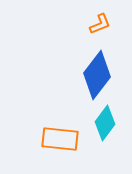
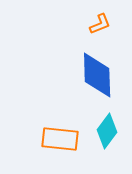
blue diamond: rotated 39 degrees counterclockwise
cyan diamond: moved 2 px right, 8 px down
